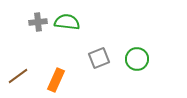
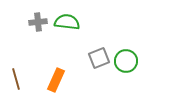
green circle: moved 11 px left, 2 px down
brown line: moved 2 px left, 3 px down; rotated 70 degrees counterclockwise
